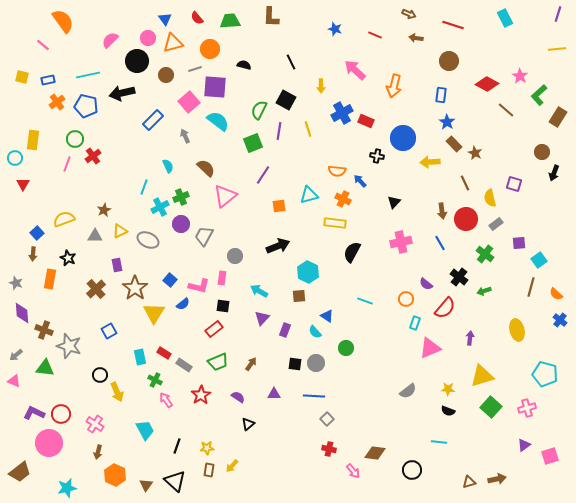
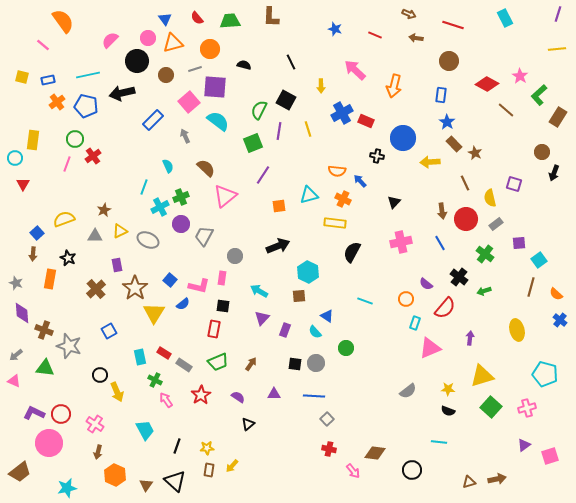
red rectangle at (214, 329): rotated 42 degrees counterclockwise
